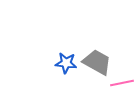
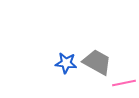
pink line: moved 2 px right
